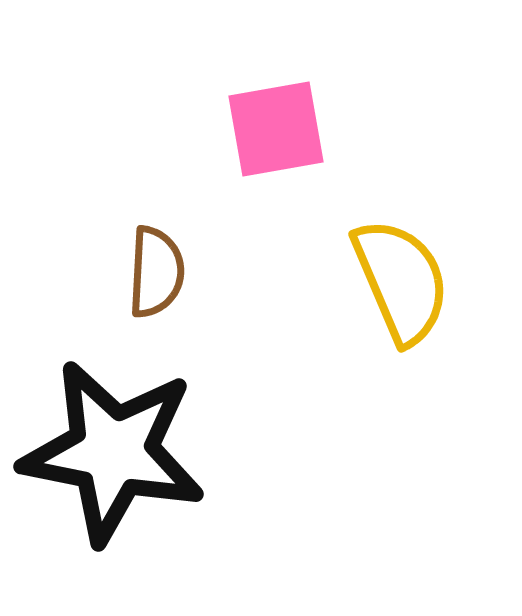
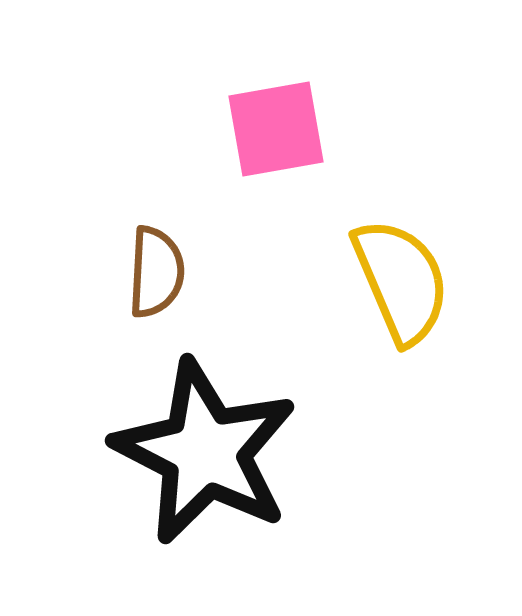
black star: moved 92 px right; rotated 16 degrees clockwise
